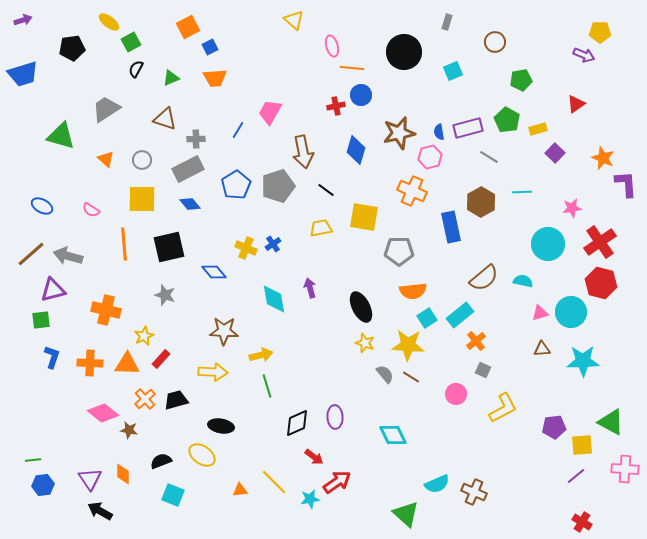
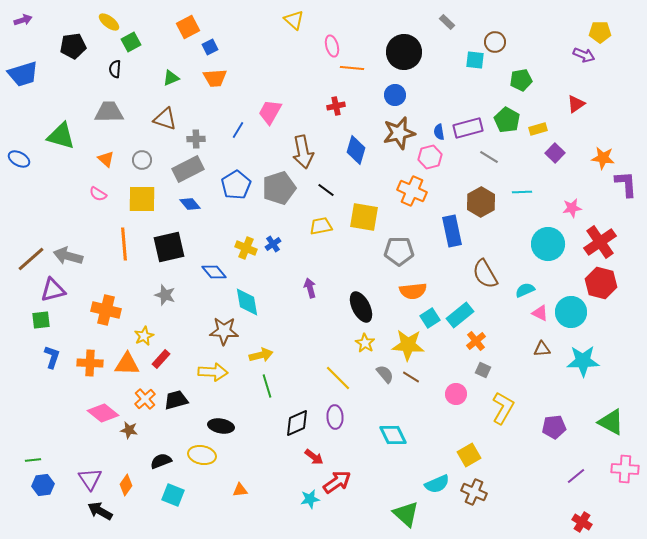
gray rectangle at (447, 22): rotated 63 degrees counterclockwise
black pentagon at (72, 48): moved 1 px right, 2 px up
black semicircle at (136, 69): moved 21 px left; rotated 24 degrees counterclockwise
cyan square at (453, 71): moved 22 px right, 11 px up; rotated 30 degrees clockwise
blue circle at (361, 95): moved 34 px right
gray trapezoid at (106, 109): moved 3 px right, 3 px down; rotated 32 degrees clockwise
orange star at (603, 158): rotated 15 degrees counterclockwise
gray pentagon at (278, 186): moved 1 px right, 2 px down
blue ellipse at (42, 206): moved 23 px left, 47 px up
pink semicircle at (91, 210): moved 7 px right, 16 px up
blue rectangle at (451, 227): moved 1 px right, 4 px down
yellow trapezoid at (321, 228): moved 2 px up
brown line at (31, 254): moved 5 px down
brown semicircle at (484, 278): moved 1 px right, 4 px up; rotated 100 degrees clockwise
cyan semicircle at (523, 281): moved 2 px right, 9 px down; rotated 36 degrees counterclockwise
cyan diamond at (274, 299): moved 27 px left, 3 px down
pink triangle at (540, 313): rotated 42 degrees clockwise
cyan square at (427, 318): moved 3 px right
yellow star at (365, 343): rotated 12 degrees clockwise
yellow L-shape at (503, 408): rotated 32 degrees counterclockwise
yellow square at (582, 445): moved 113 px left, 10 px down; rotated 25 degrees counterclockwise
yellow ellipse at (202, 455): rotated 24 degrees counterclockwise
orange diamond at (123, 474): moved 3 px right, 11 px down; rotated 35 degrees clockwise
yellow line at (274, 482): moved 64 px right, 104 px up
